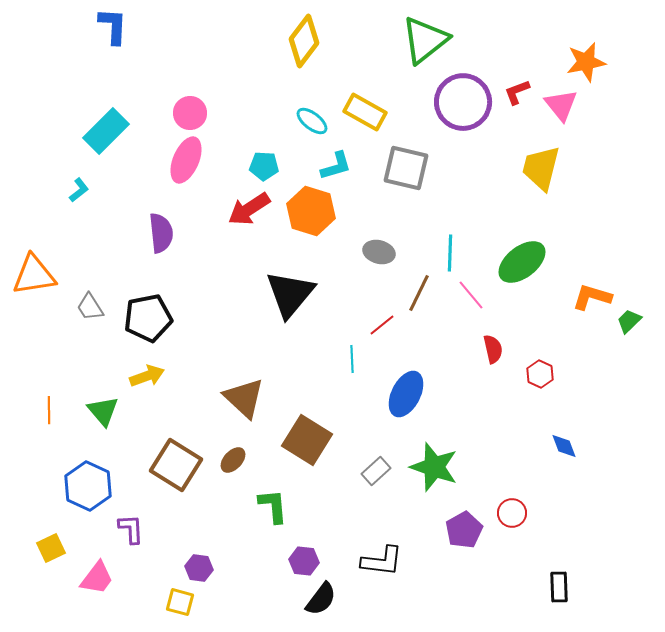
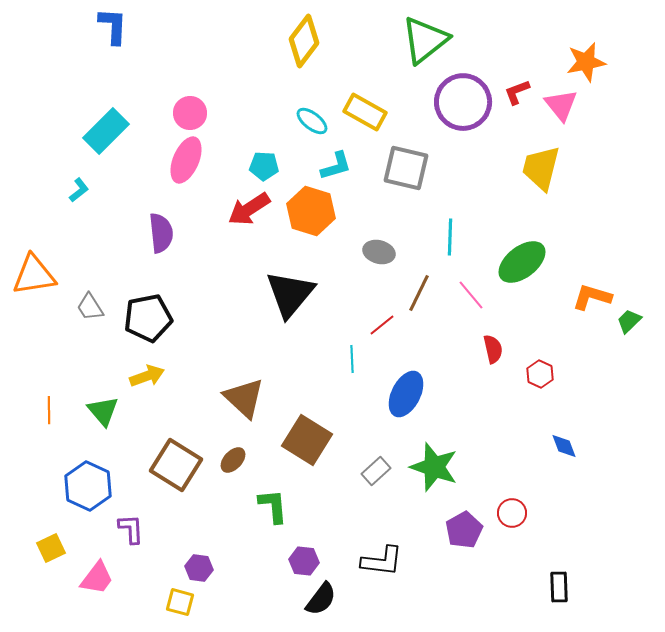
cyan line at (450, 253): moved 16 px up
